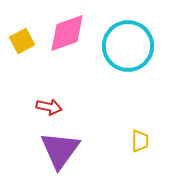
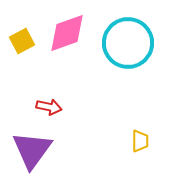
cyan circle: moved 3 px up
purple triangle: moved 28 px left
